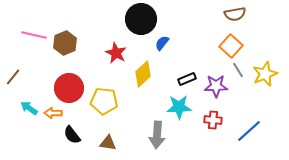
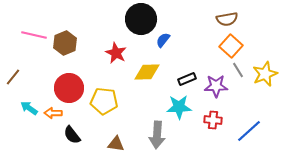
brown semicircle: moved 8 px left, 5 px down
blue semicircle: moved 1 px right, 3 px up
yellow diamond: moved 4 px right, 2 px up; rotated 40 degrees clockwise
brown triangle: moved 8 px right, 1 px down
